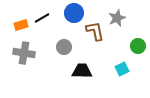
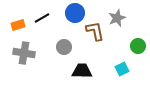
blue circle: moved 1 px right
orange rectangle: moved 3 px left
